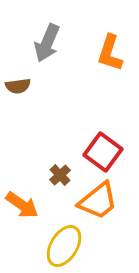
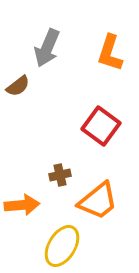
gray arrow: moved 5 px down
brown semicircle: rotated 30 degrees counterclockwise
red square: moved 2 px left, 26 px up
brown cross: rotated 30 degrees clockwise
orange arrow: rotated 40 degrees counterclockwise
yellow ellipse: moved 2 px left
